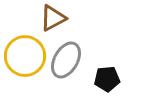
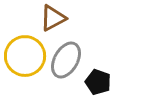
black pentagon: moved 9 px left, 3 px down; rotated 25 degrees clockwise
